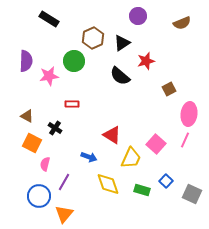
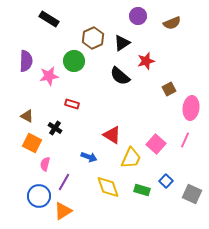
brown semicircle: moved 10 px left
red rectangle: rotated 16 degrees clockwise
pink ellipse: moved 2 px right, 6 px up
yellow diamond: moved 3 px down
orange triangle: moved 1 px left, 3 px up; rotated 18 degrees clockwise
